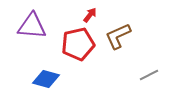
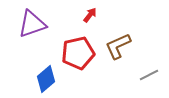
purple triangle: moved 2 px up; rotated 24 degrees counterclockwise
brown L-shape: moved 10 px down
red pentagon: moved 9 px down
blue diamond: rotated 56 degrees counterclockwise
